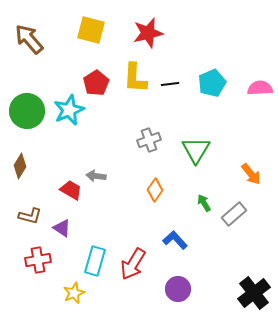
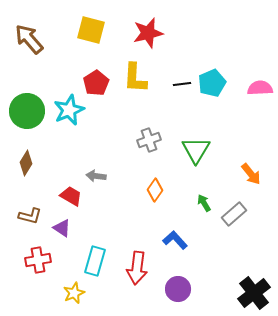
black line: moved 12 px right
brown diamond: moved 6 px right, 3 px up
red trapezoid: moved 6 px down
red arrow: moved 4 px right, 4 px down; rotated 24 degrees counterclockwise
